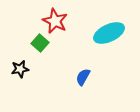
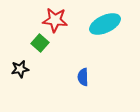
red star: moved 1 px up; rotated 20 degrees counterclockwise
cyan ellipse: moved 4 px left, 9 px up
blue semicircle: rotated 30 degrees counterclockwise
